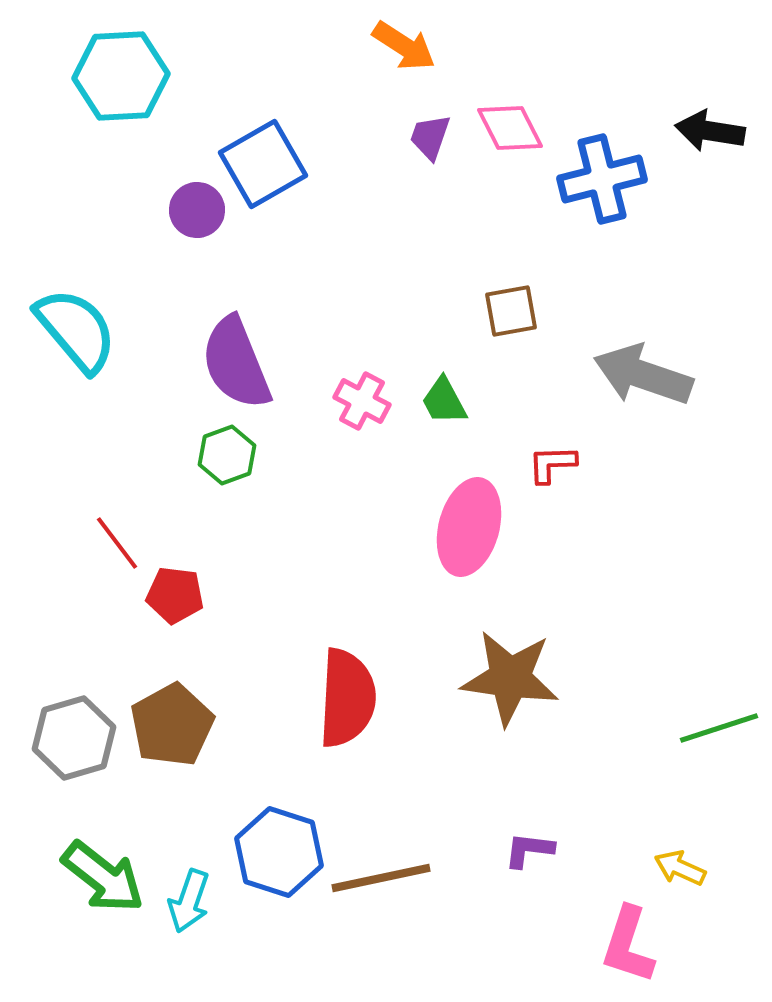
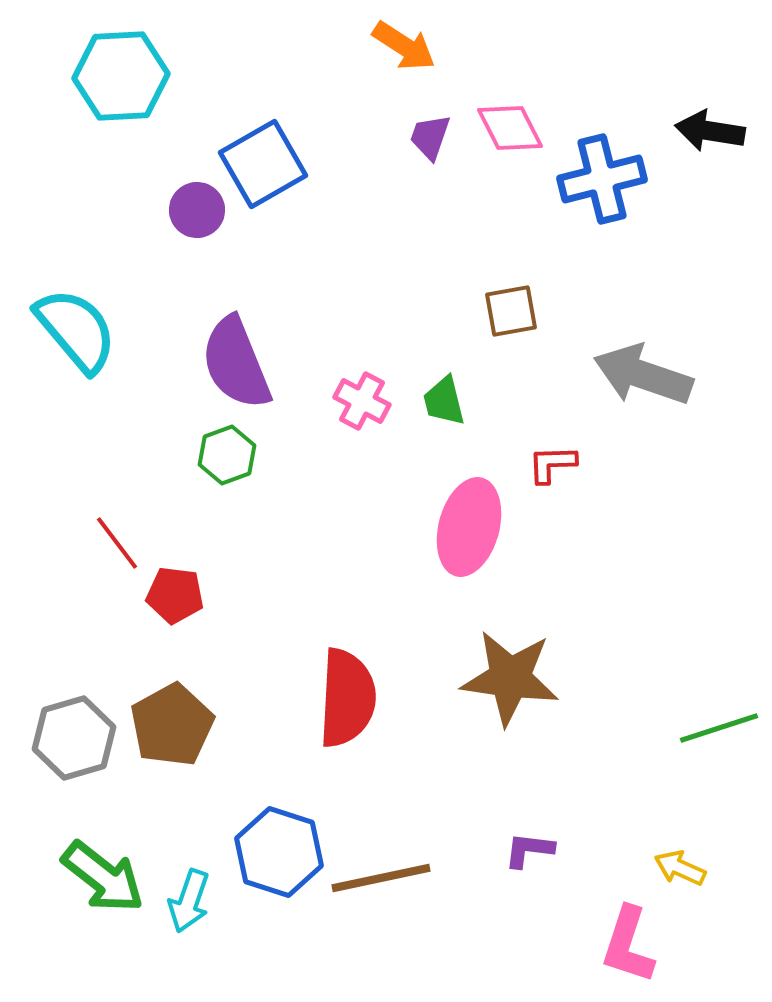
green trapezoid: rotated 14 degrees clockwise
